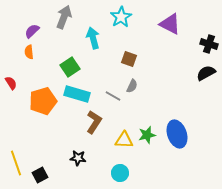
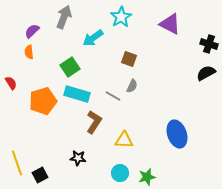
cyan arrow: rotated 110 degrees counterclockwise
green star: moved 42 px down
yellow line: moved 1 px right
